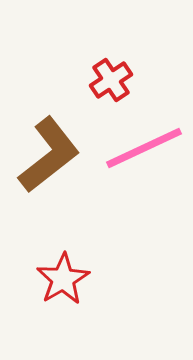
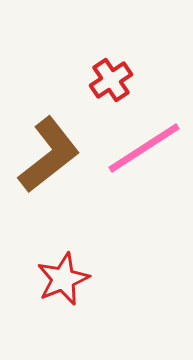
pink line: rotated 8 degrees counterclockwise
red star: rotated 8 degrees clockwise
